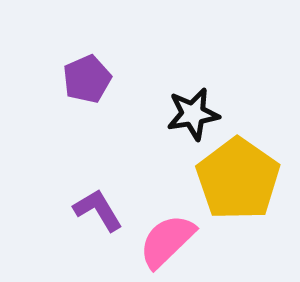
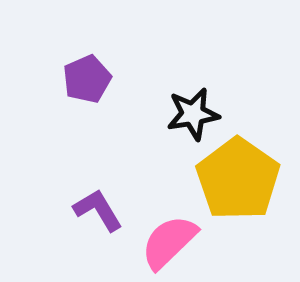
pink semicircle: moved 2 px right, 1 px down
